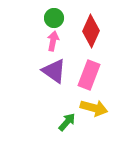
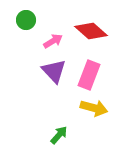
green circle: moved 28 px left, 2 px down
red diamond: rotated 72 degrees counterclockwise
pink arrow: rotated 48 degrees clockwise
purple triangle: rotated 12 degrees clockwise
green arrow: moved 8 px left, 13 px down
